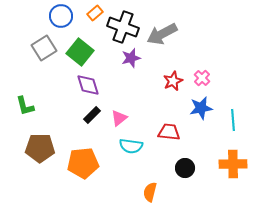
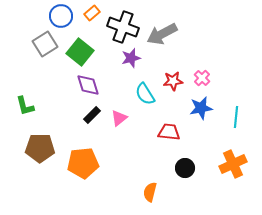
orange rectangle: moved 3 px left
gray square: moved 1 px right, 4 px up
red star: rotated 18 degrees clockwise
cyan line: moved 3 px right, 3 px up; rotated 10 degrees clockwise
cyan semicircle: moved 14 px right, 52 px up; rotated 50 degrees clockwise
orange cross: rotated 24 degrees counterclockwise
